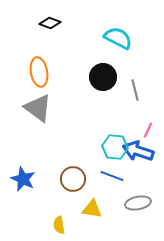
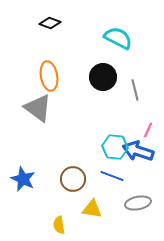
orange ellipse: moved 10 px right, 4 px down
